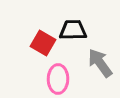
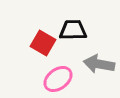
gray arrow: moved 1 px left, 1 px down; rotated 44 degrees counterclockwise
pink ellipse: rotated 52 degrees clockwise
